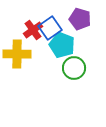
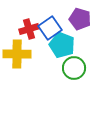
red cross: moved 4 px left, 1 px up; rotated 18 degrees clockwise
